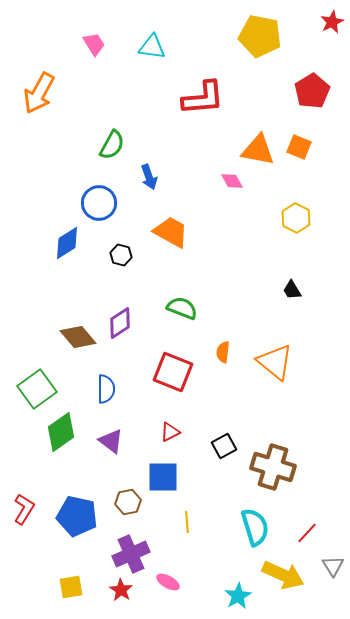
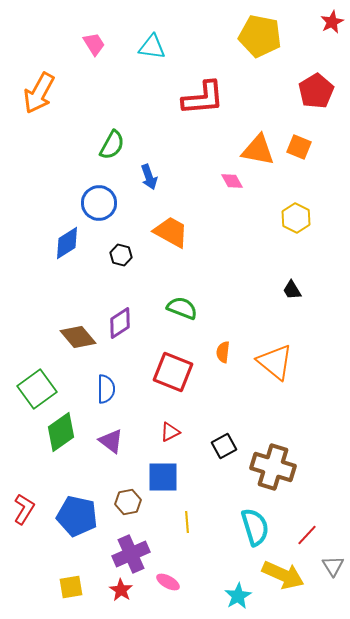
red pentagon at (312, 91): moved 4 px right
red line at (307, 533): moved 2 px down
